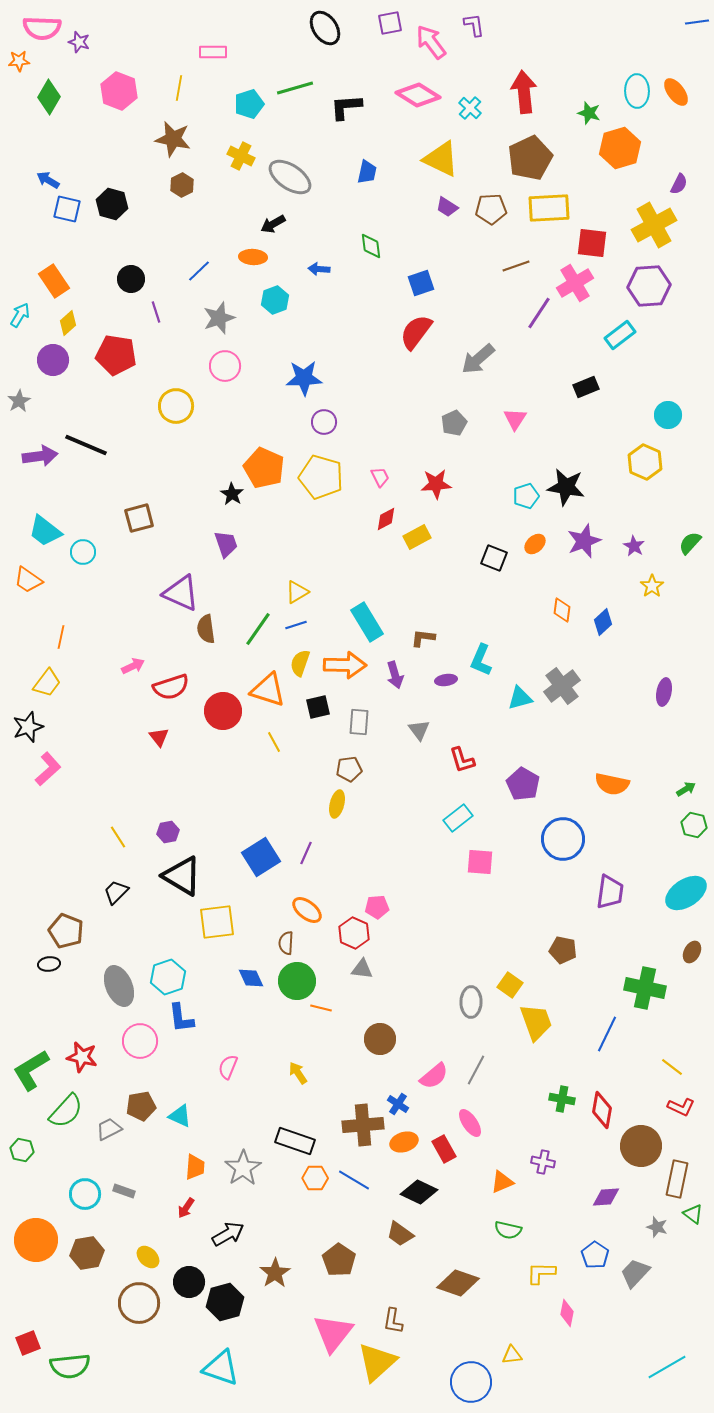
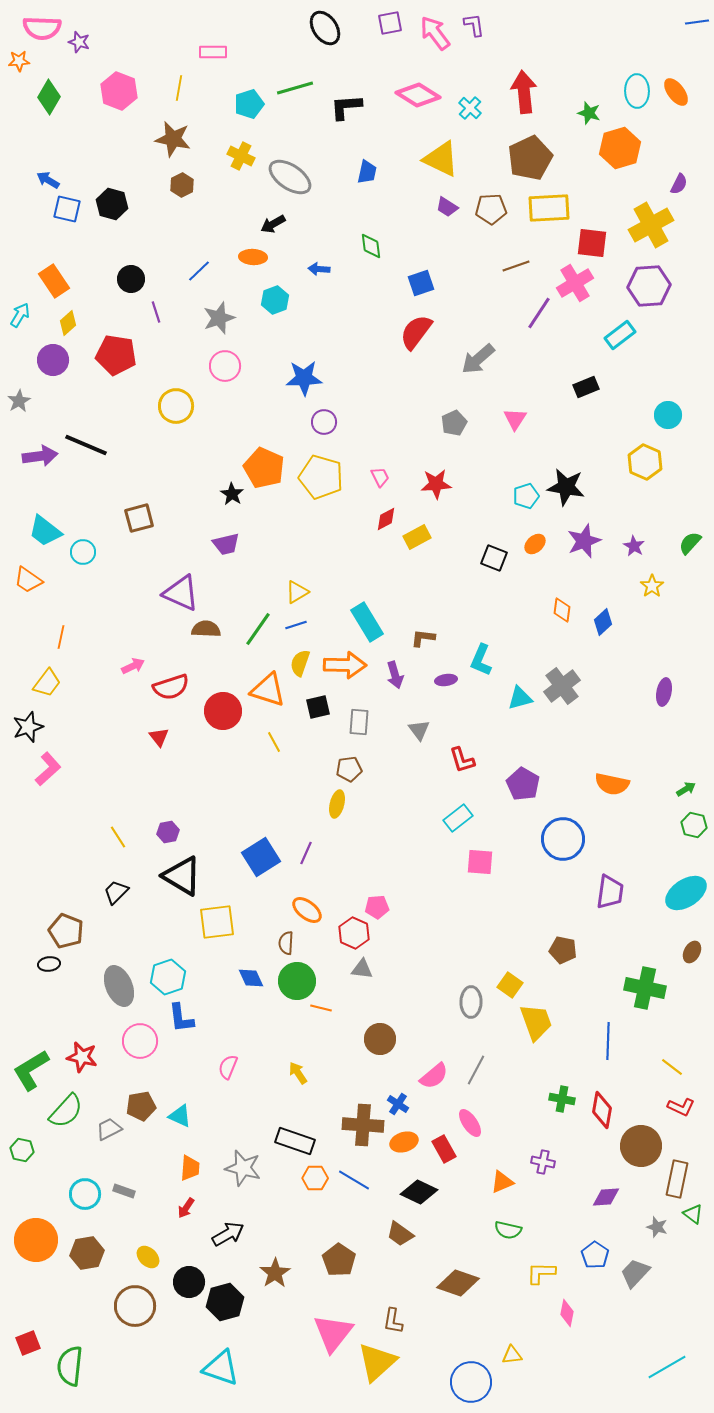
pink arrow at (431, 42): moved 4 px right, 9 px up
yellow cross at (654, 225): moved 3 px left
purple trapezoid at (226, 544): rotated 96 degrees clockwise
brown semicircle at (206, 629): rotated 100 degrees clockwise
blue line at (607, 1034): moved 1 px right, 7 px down; rotated 24 degrees counterclockwise
brown cross at (363, 1125): rotated 9 degrees clockwise
orange trapezoid at (195, 1167): moved 5 px left, 1 px down
gray star at (243, 1168): rotated 24 degrees counterclockwise
brown circle at (139, 1303): moved 4 px left, 3 px down
green semicircle at (70, 1366): rotated 102 degrees clockwise
